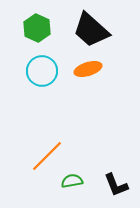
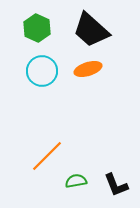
green semicircle: moved 4 px right
